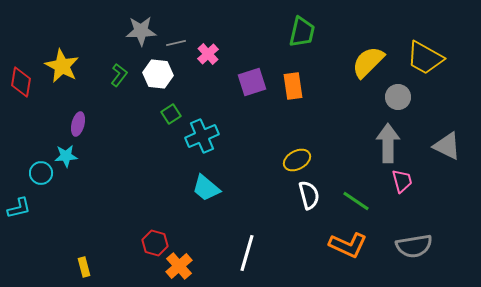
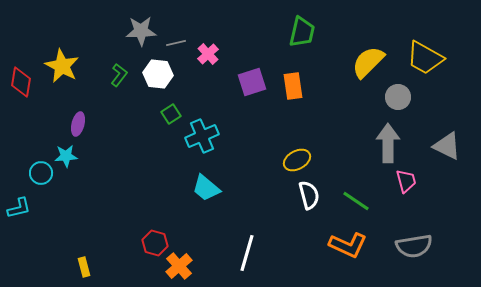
pink trapezoid: moved 4 px right
